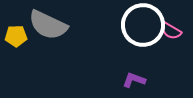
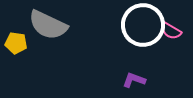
yellow pentagon: moved 7 px down; rotated 10 degrees clockwise
